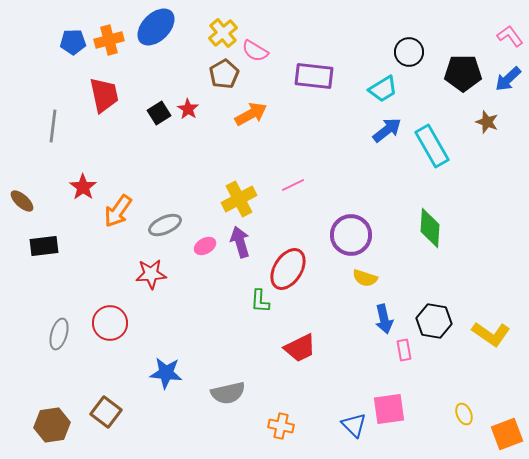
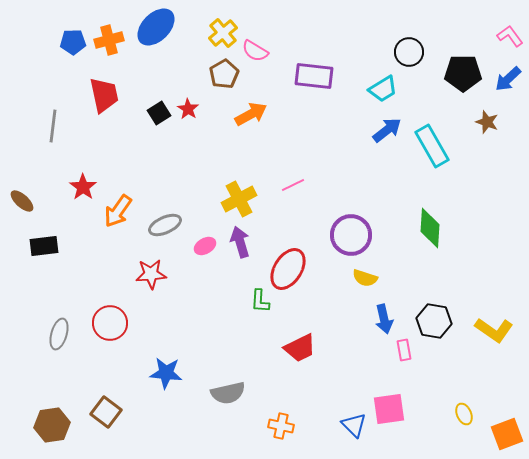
yellow L-shape at (491, 334): moved 3 px right, 4 px up
